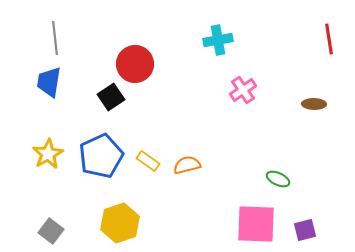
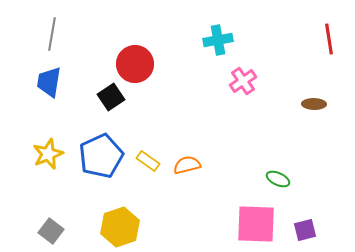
gray line: moved 3 px left, 4 px up; rotated 16 degrees clockwise
pink cross: moved 9 px up
yellow star: rotated 8 degrees clockwise
yellow hexagon: moved 4 px down
